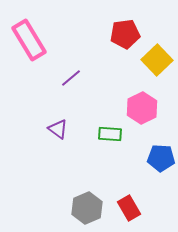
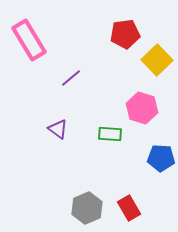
pink hexagon: rotated 16 degrees counterclockwise
